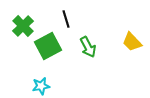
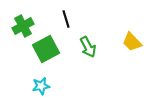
green cross: rotated 15 degrees clockwise
green square: moved 2 px left, 3 px down
